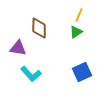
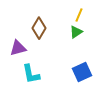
brown diamond: rotated 30 degrees clockwise
purple triangle: rotated 24 degrees counterclockwise
cyan L-shape: rotated 30 degrees clockwise
